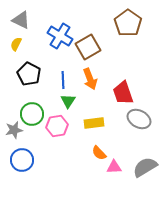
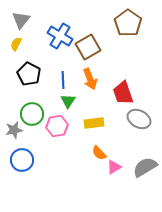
gray triangle: rotated 42 degrees clockwise
pink triangle: rotated 28 degrees counterclockwise
